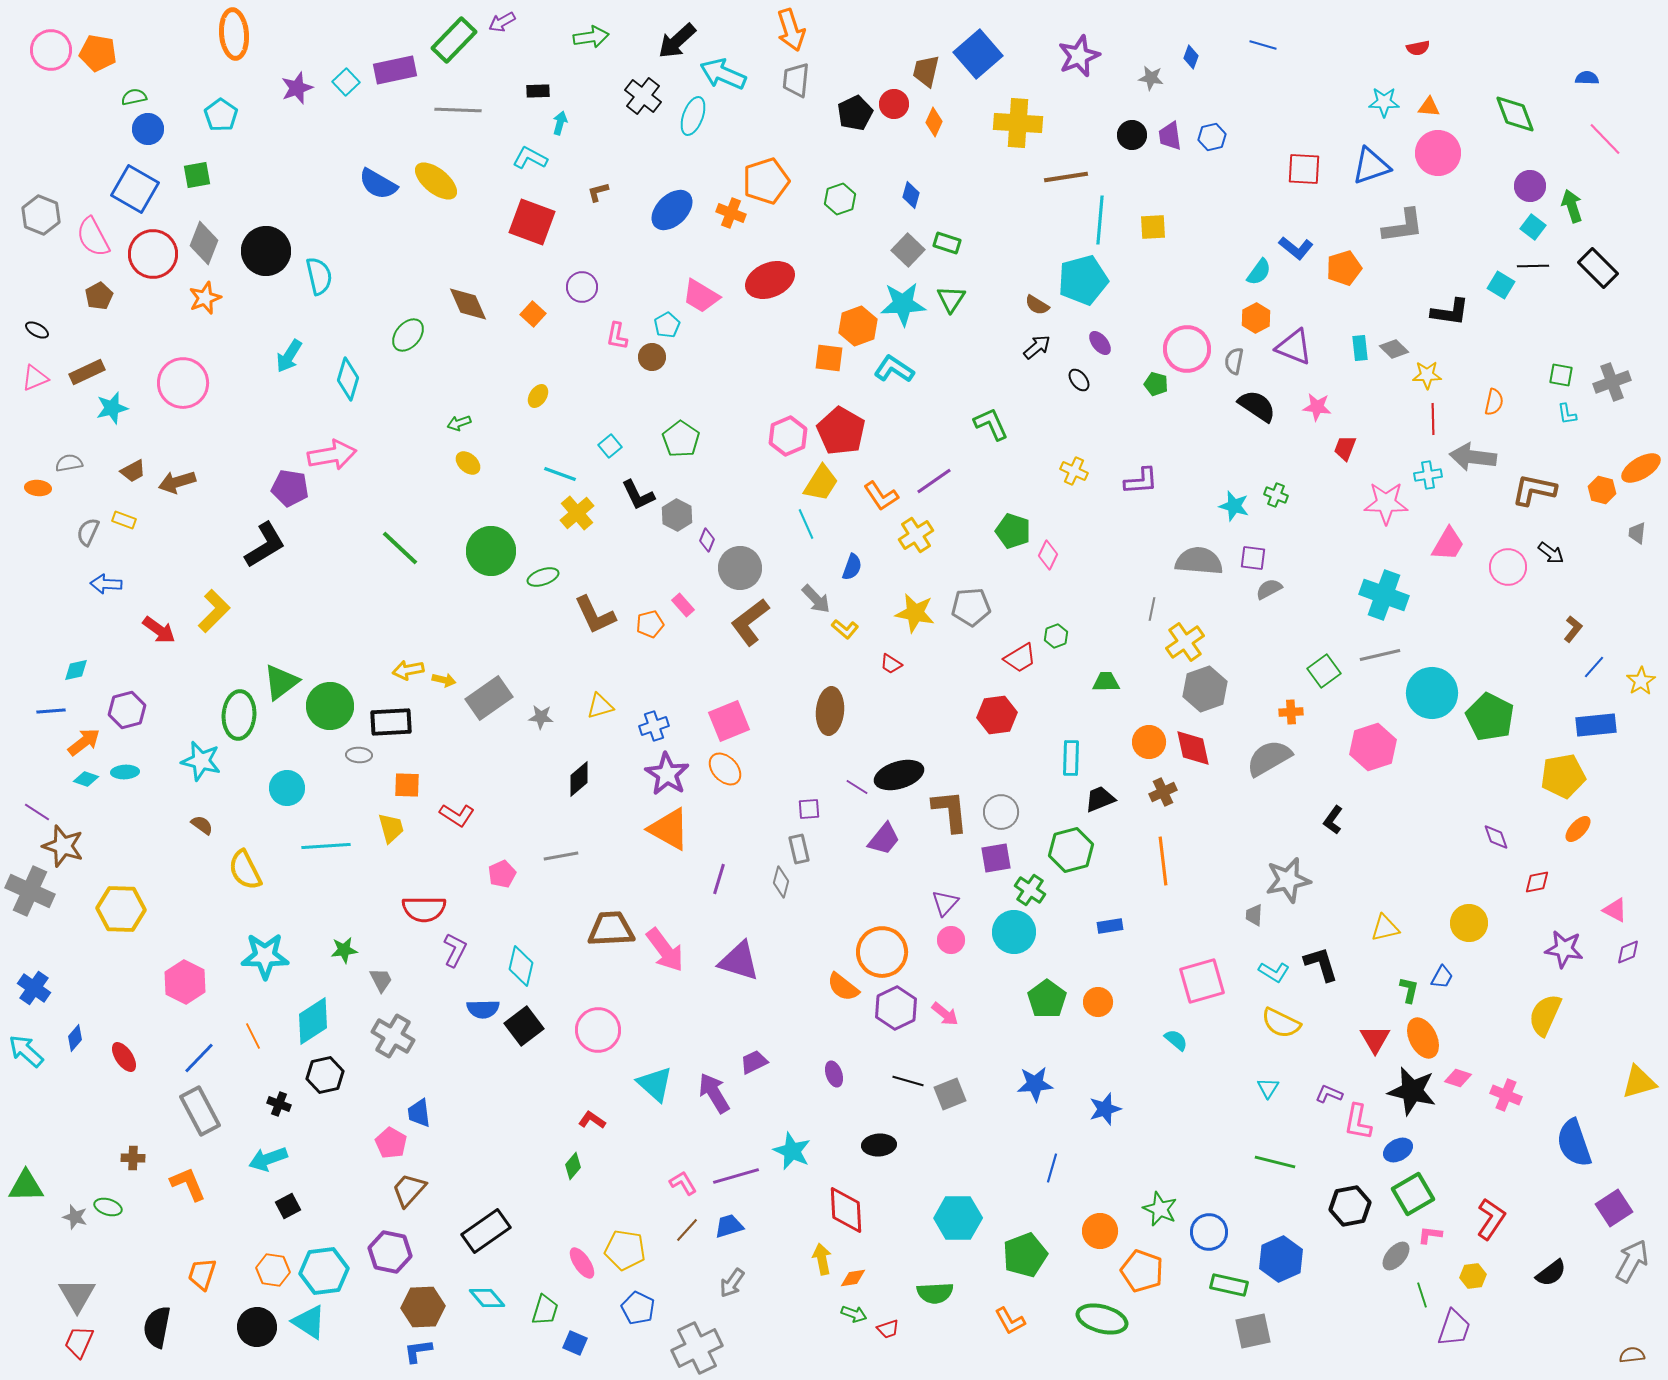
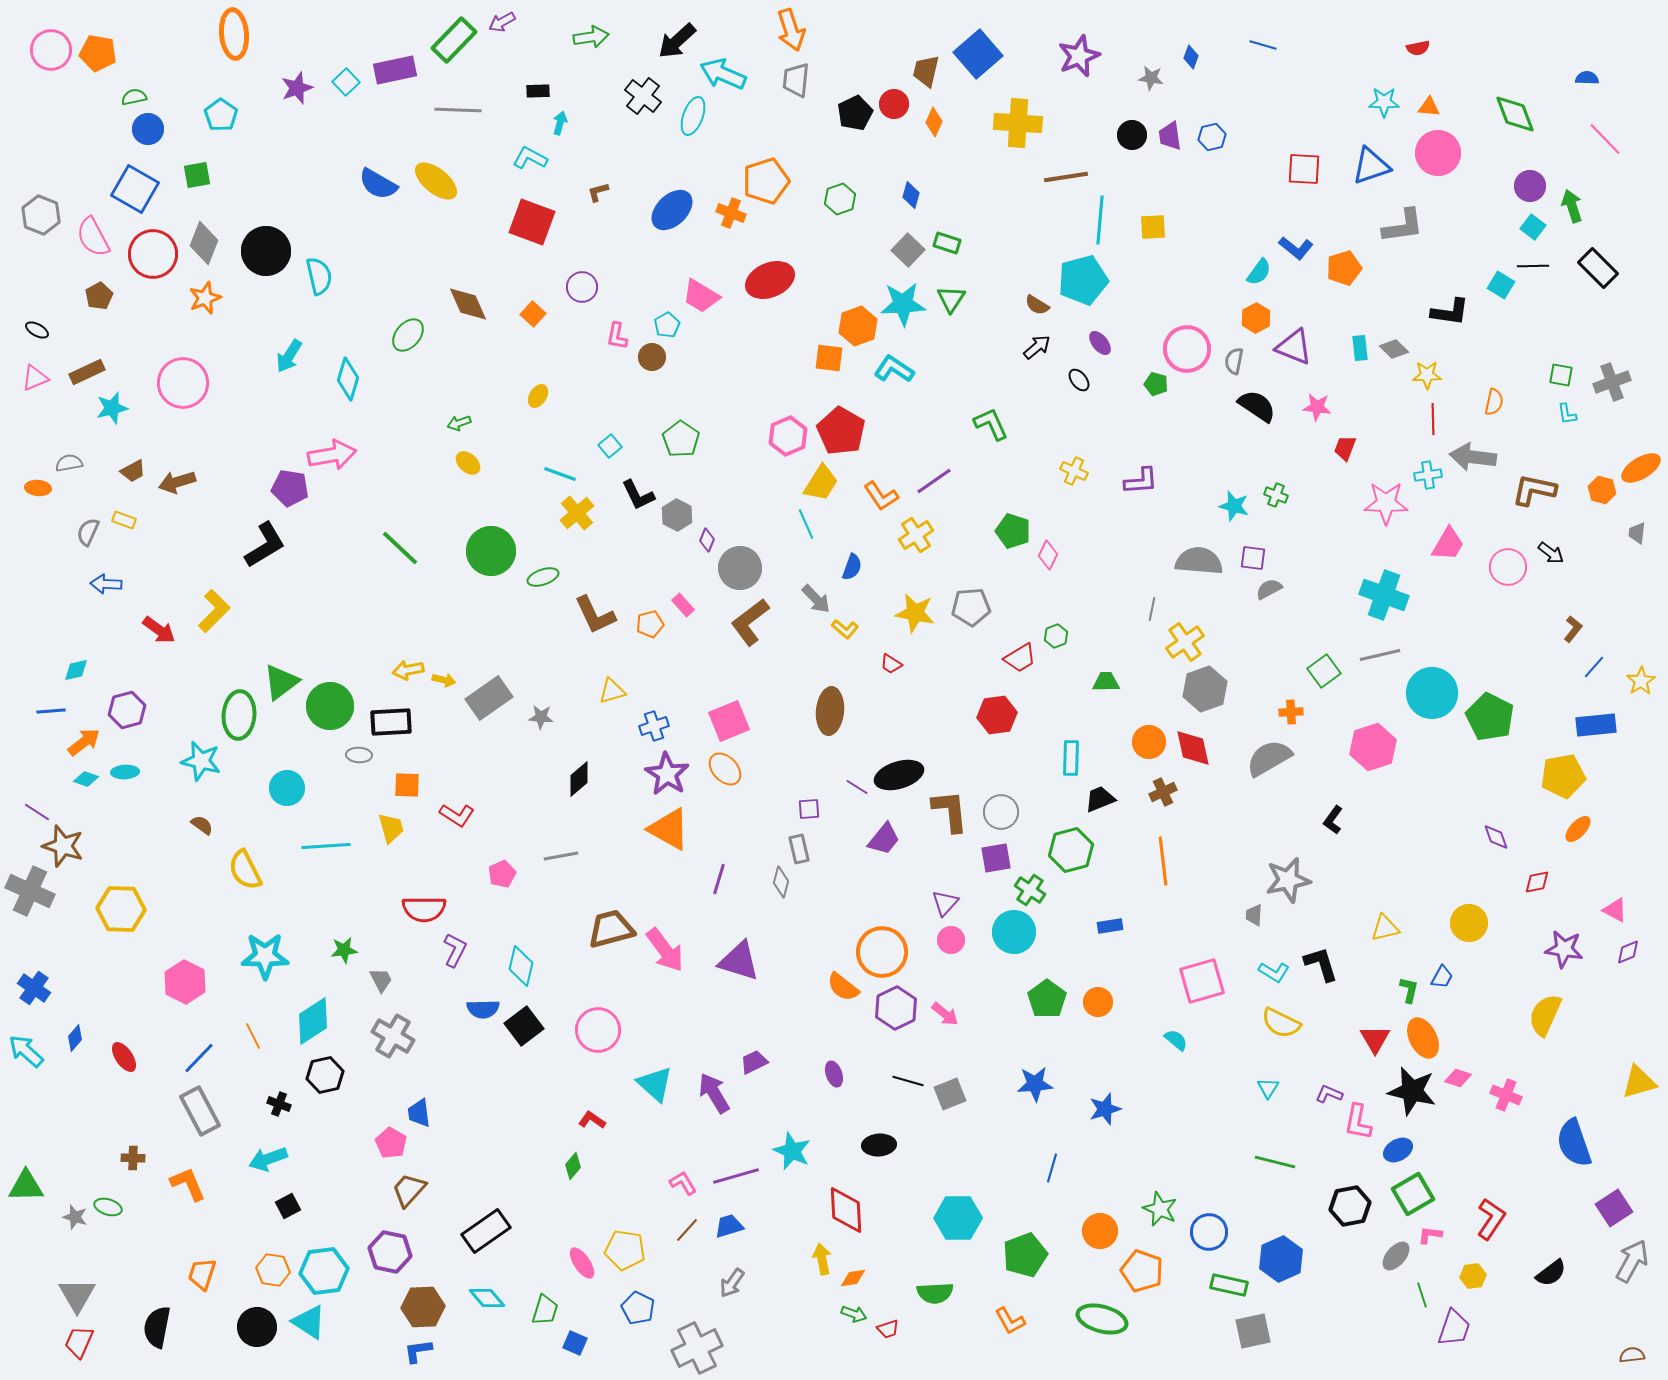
yellow triangle at (600, 706): moved 12 px right, 15 px up
brown trapezoid at (611, 929): rotated 12 degrees counterclockwise
